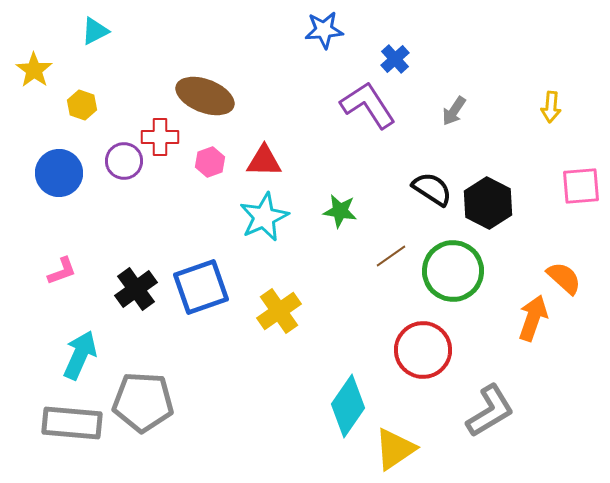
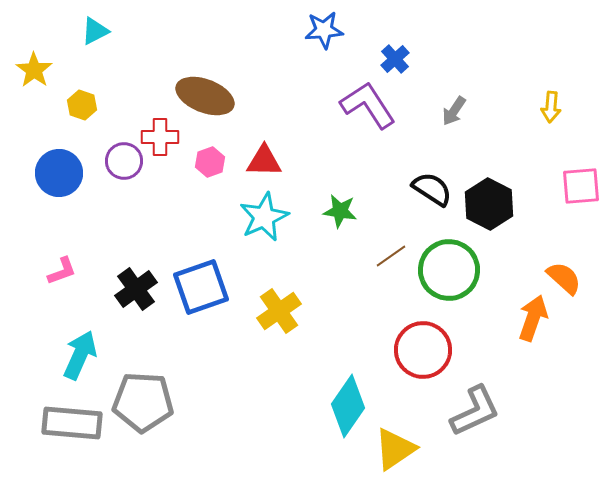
black hexagon: moved 1 px right, 1 px down
green circle: moved 4 px left, 1 px up
gray L-shape: moved 15 px left; rotated 6 degrees clockwise
